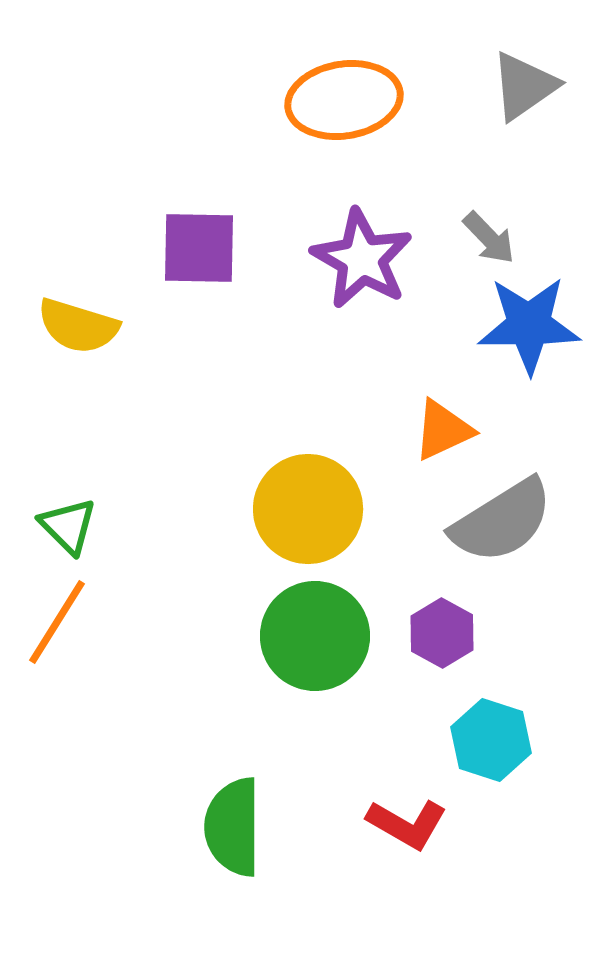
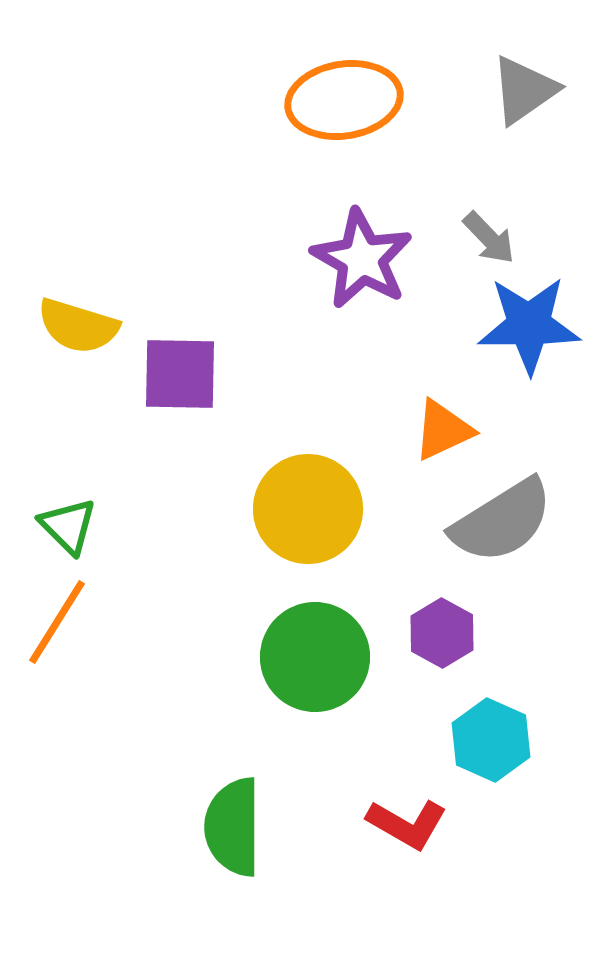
gray triangle: moved 4 px down
purple square: moved 19 px left, 126 px down
green circle: moved 21 px down
cyan hexagon: rotated 6 degrees clockwise
